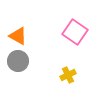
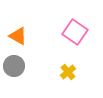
gray circle: moved 4 px left, 5 px down
yellow cross: moved 3 px up; rotated 14 degrees counterclockwise
